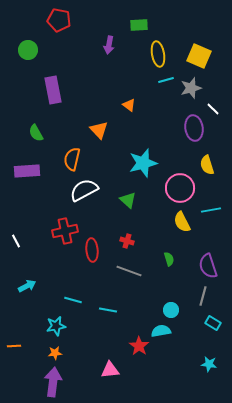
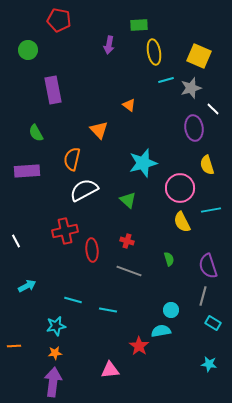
yellow ellipse at (158, 54): moved 4 px left, 2 px up
